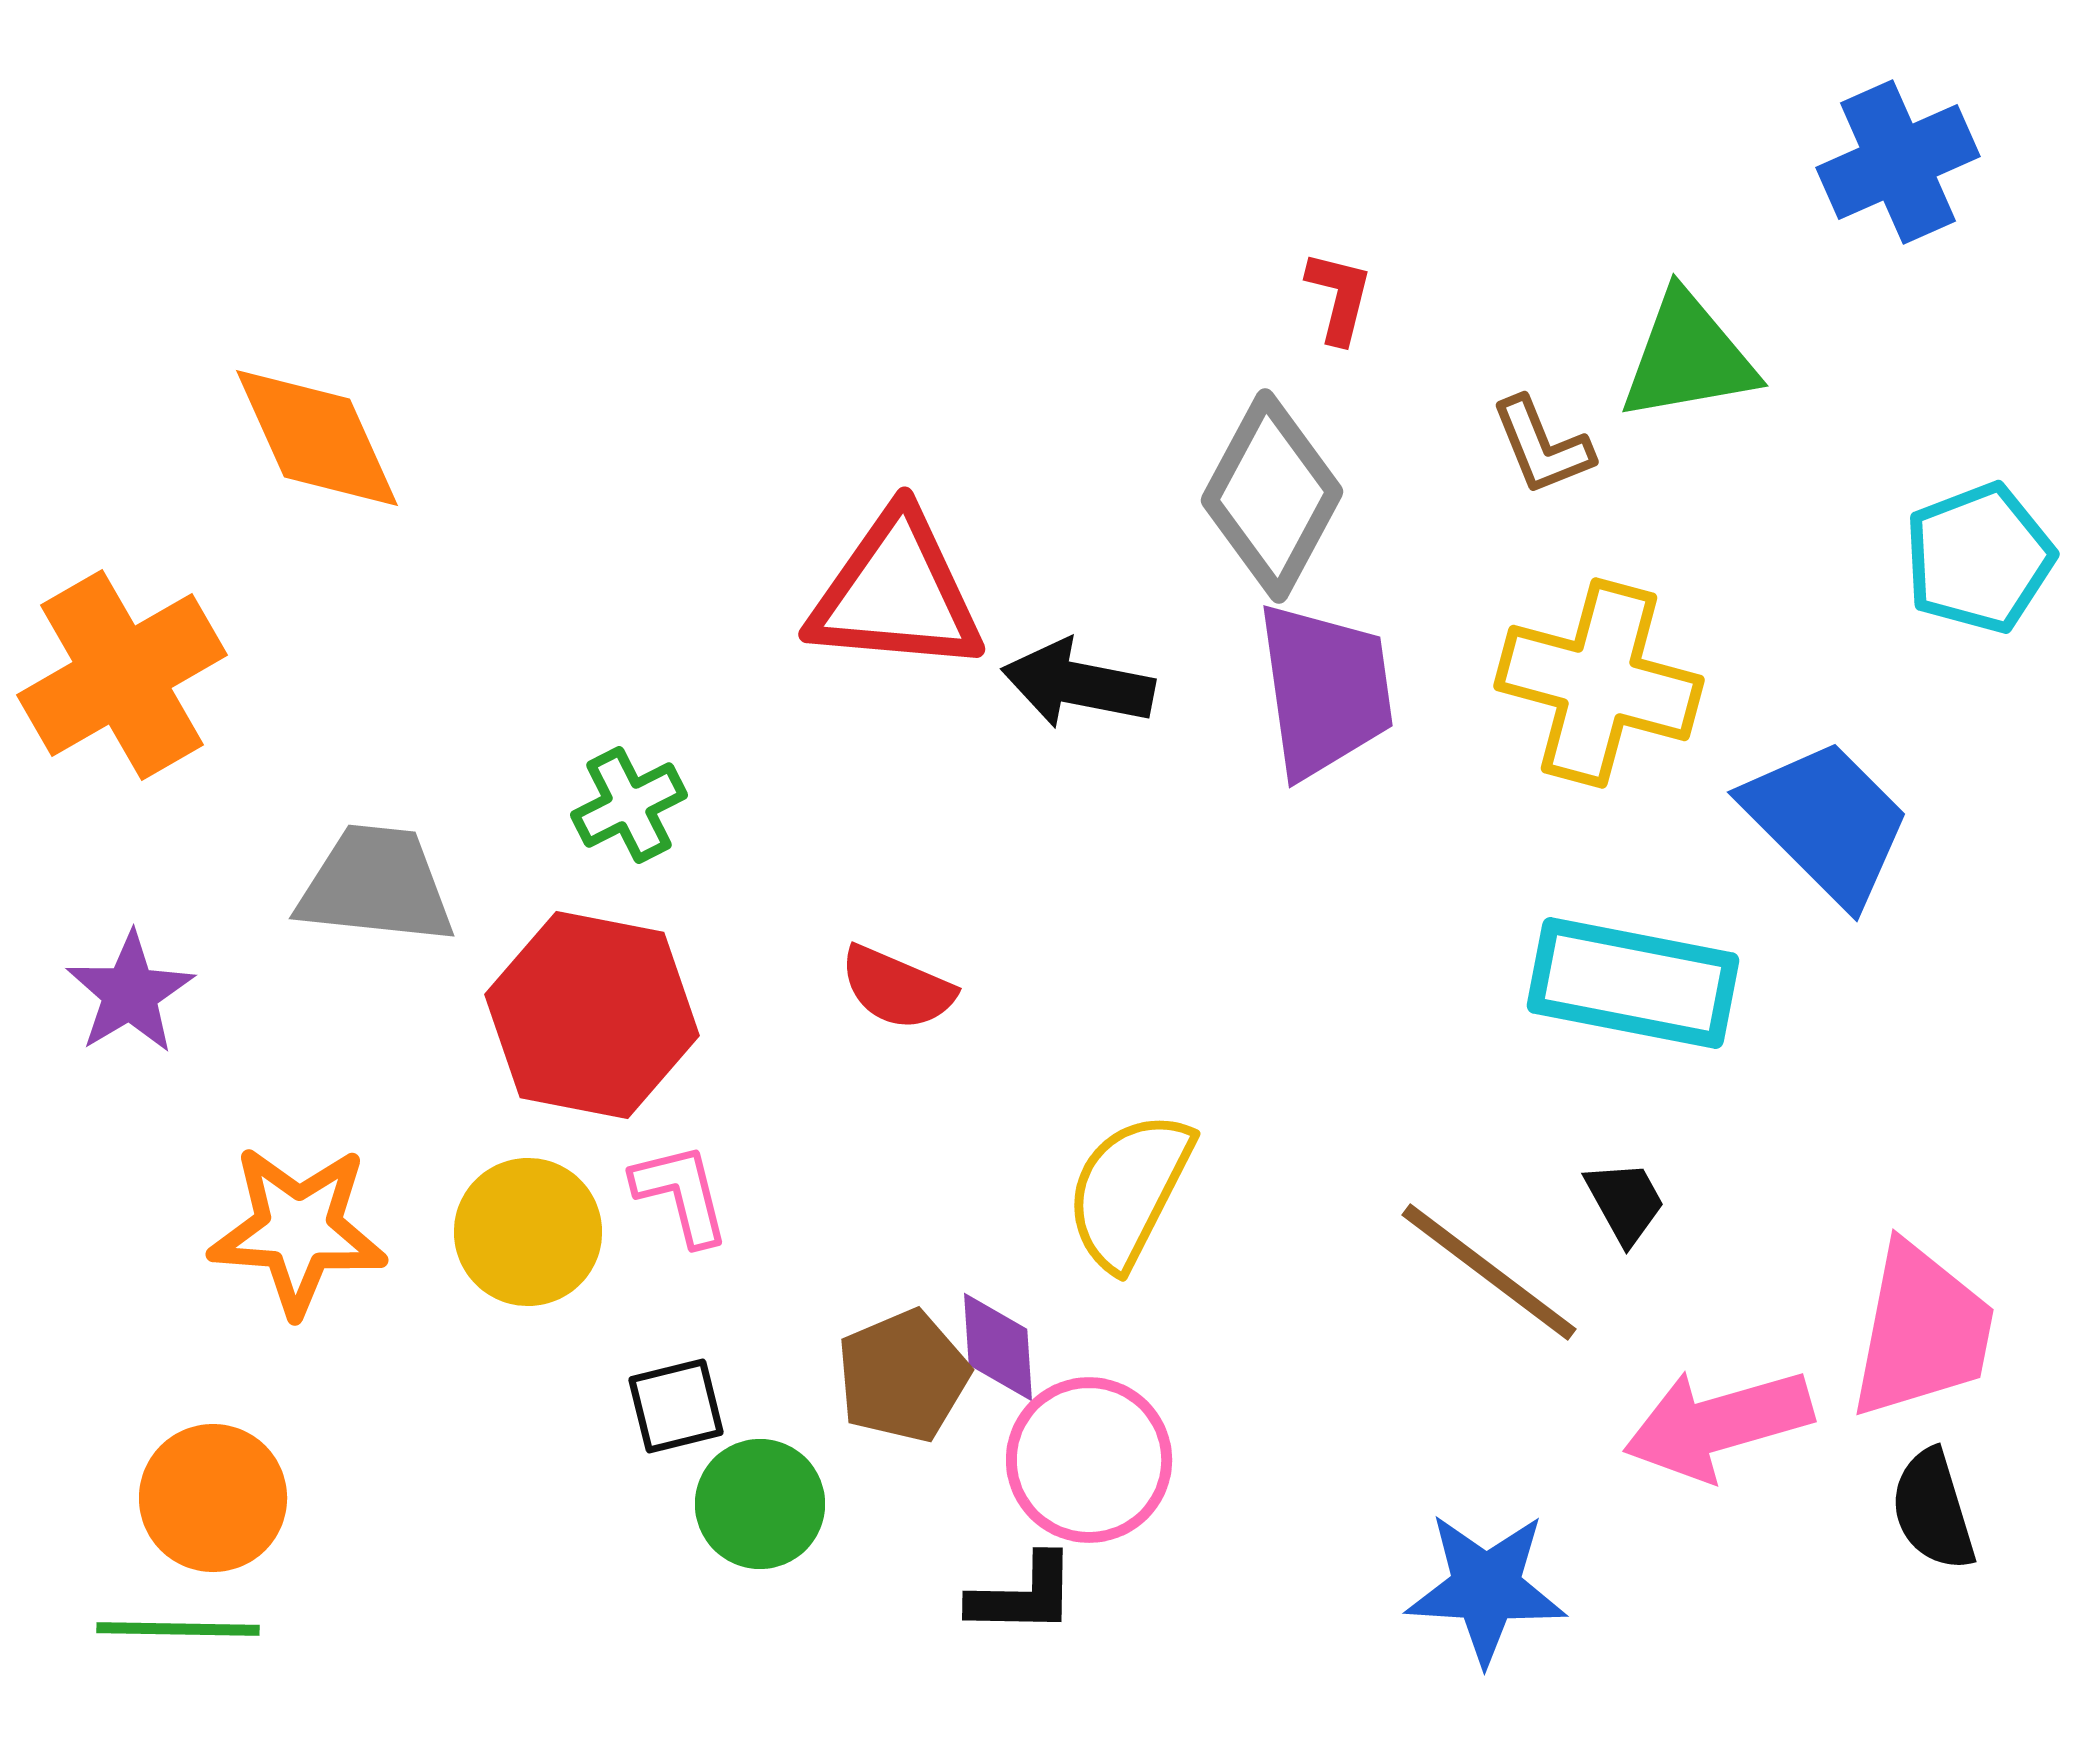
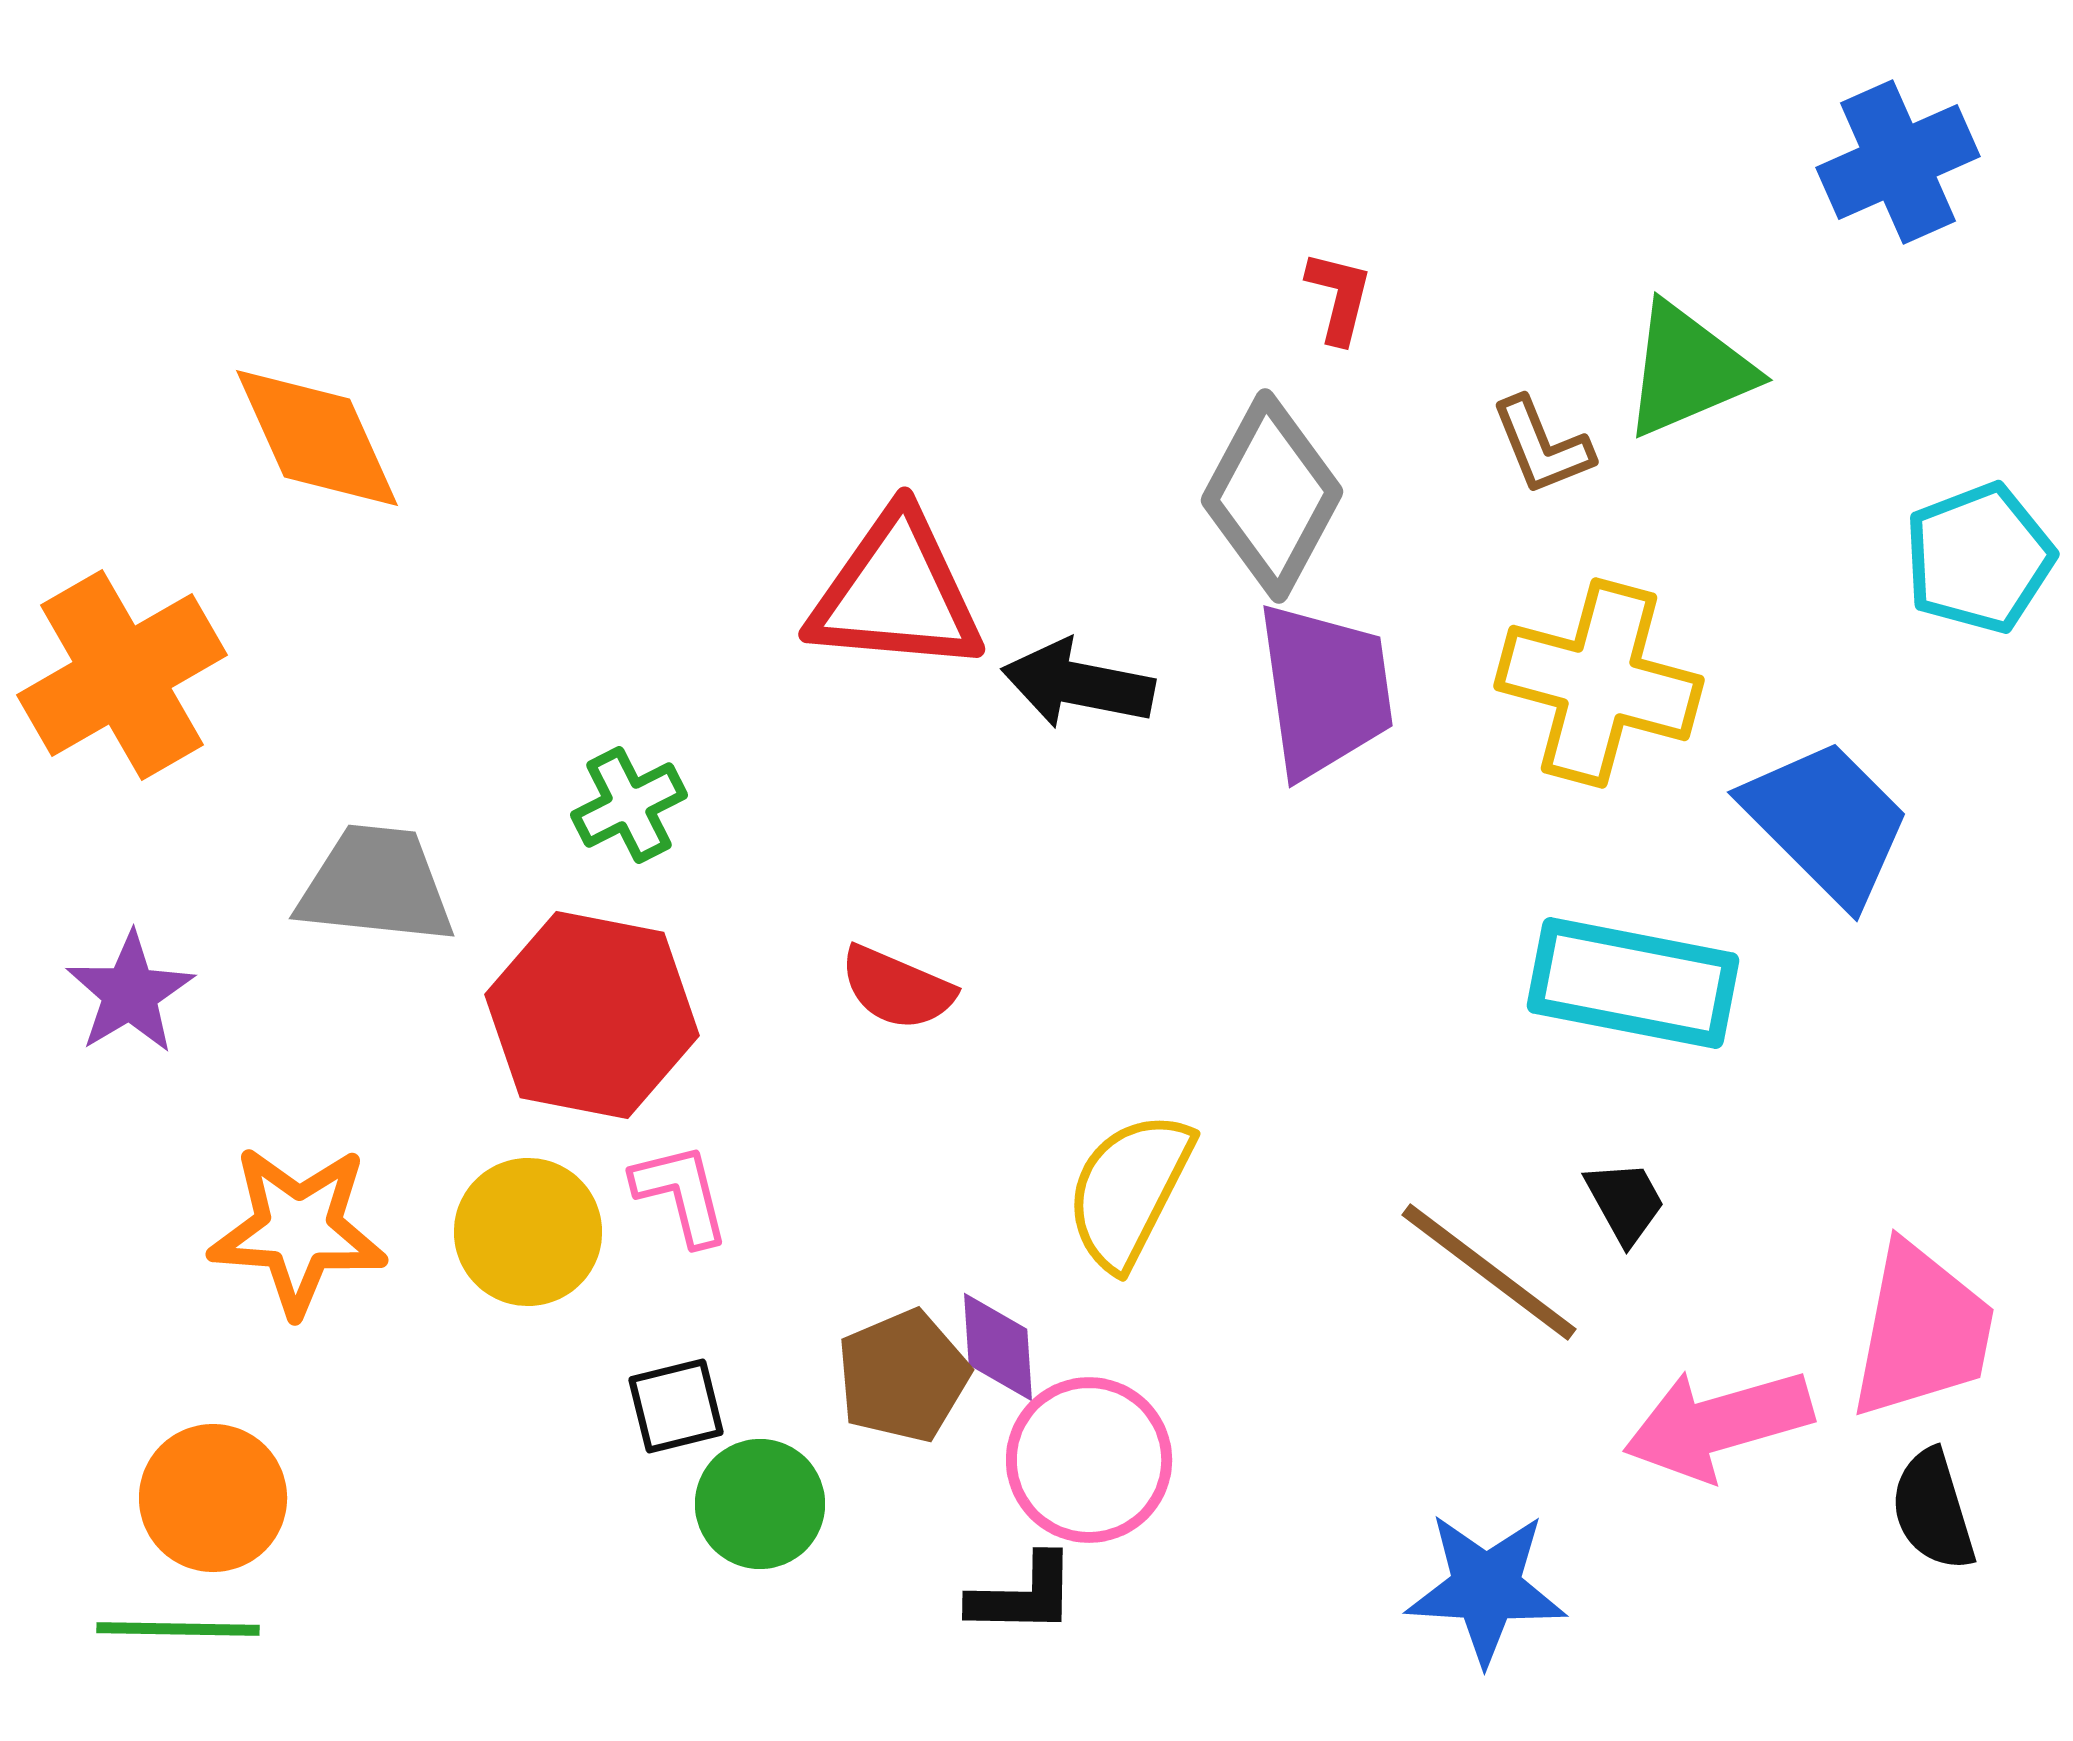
green triangle: moved 13 px down; rotated 13 degrees counterclockwise
